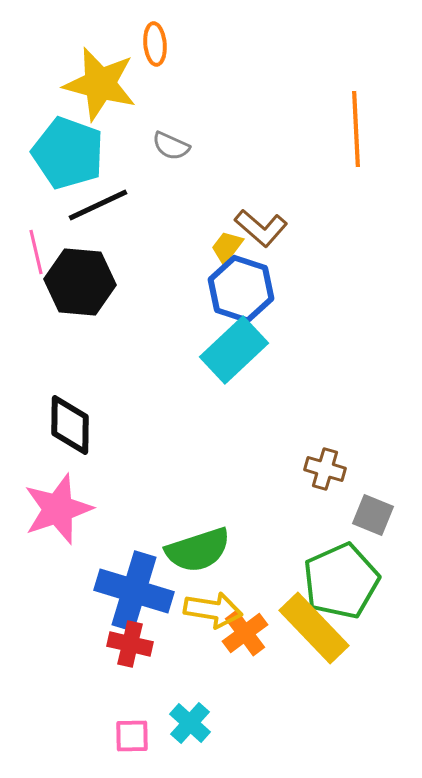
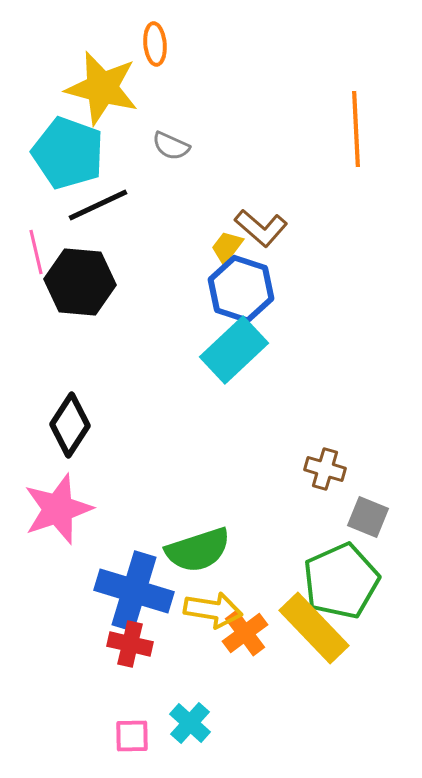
yellow star: moved 2 px right, 4 px down
black diamond: rotated 32 degrees clockwise
gray square: moved 5 px left, 2 px down
